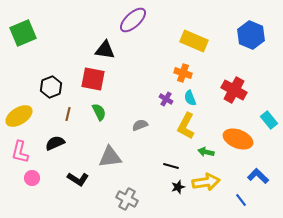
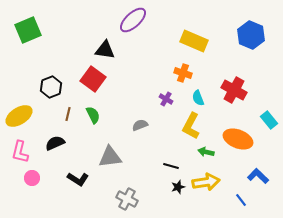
green square: moved 5 px right, 3 px up
red square: rotated 25 degrees clockwise
cyan semicircle: moved 8 px right
green semicircle: moved 6 px left, 3 px down
yellow L-shape: moved 5 px right
